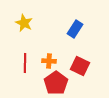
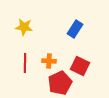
yellow star: moved 4 px down; rotated 18 degrees counterclockwise
red pentagon: moved 4 px right; rotated 10 degrees clockwise
